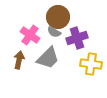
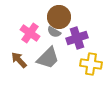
brown circle: moved 1 px right
pink cross: moved 2 px up
brown arrow: rotated 54 degrees counterclockwise
